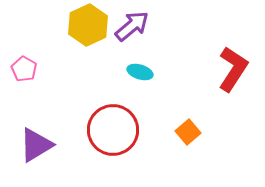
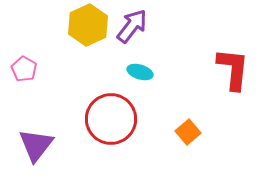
purple arrow: rotated 12 degrees counterclockwise
red L-shape: rotated 27 degrees counterclockwise
red circle: moved 2 px left, 11 px up
purple triangle: rotated 21 degrees counterclockwise
